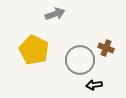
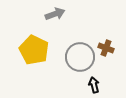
gray circle: moved 3 px up
black arrow: rotated 84 degrees clockwise
